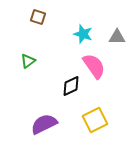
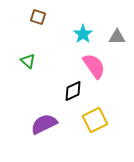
cyan star: rotated 18 degrees clockwise
green triangle: rotated 42 degrees counterclockwise
black diamond: moved 2 px right, 5 px down
